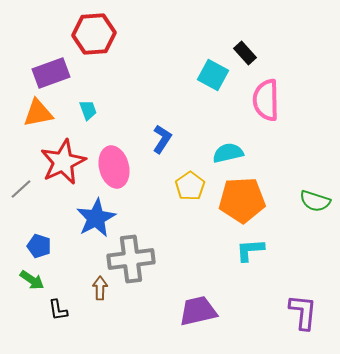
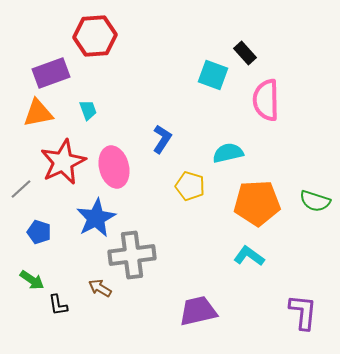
red hexagon: moved 1 px right, 2 px down
cyan square: rotated 8 degrees counterclockwise
yellow pentagon: rotated 20 degrees counterclockwise
orange pentagon: moved 15 px right, 3 px down
blue pentagon: moved 14 px up
cyan L-shape: moved 1 px left, 6 px down; rotated 40 degrees clockwise
gray cross: moved 1 px right, 4 px up
brown arrow: rotated 60 degrees counterclockwise
black L-shape: moved 5 px up
